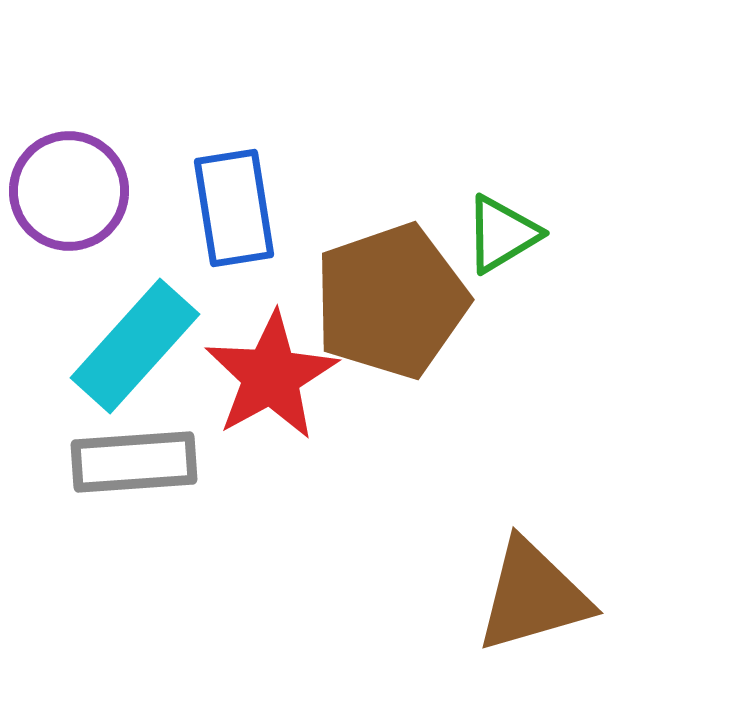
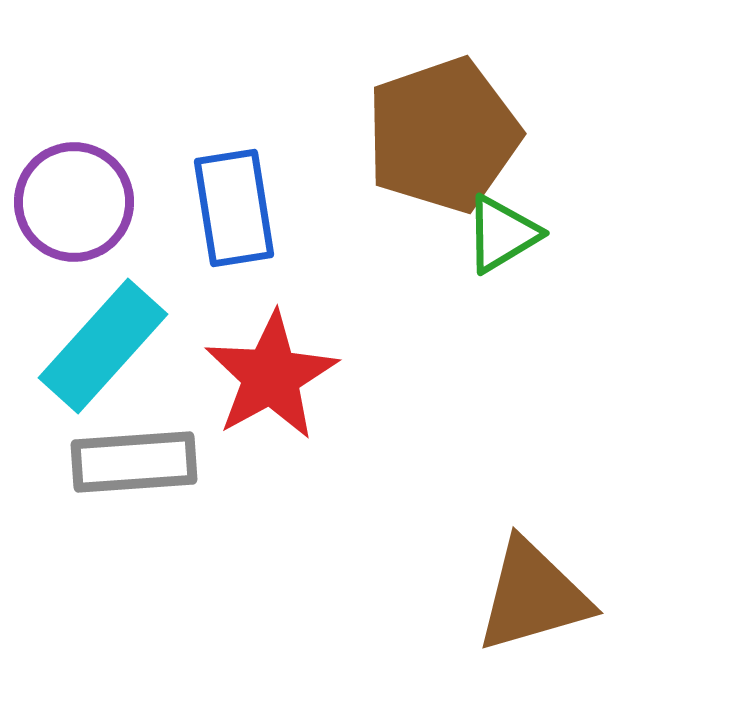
purple circle: moved 5 px right, 11 px down
brown pentagon: moved 52 px right, 166 px up
cyan rectangle: moved 32 px left
